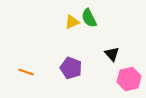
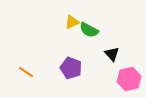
green semicircle: moved 12 px down; rotated 36 degrees counterclockwise
orange line: rotated 14 degrees clockwise
